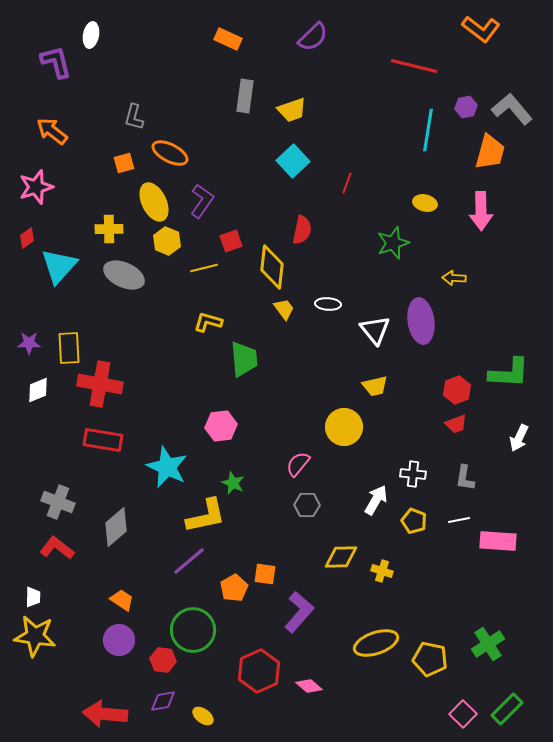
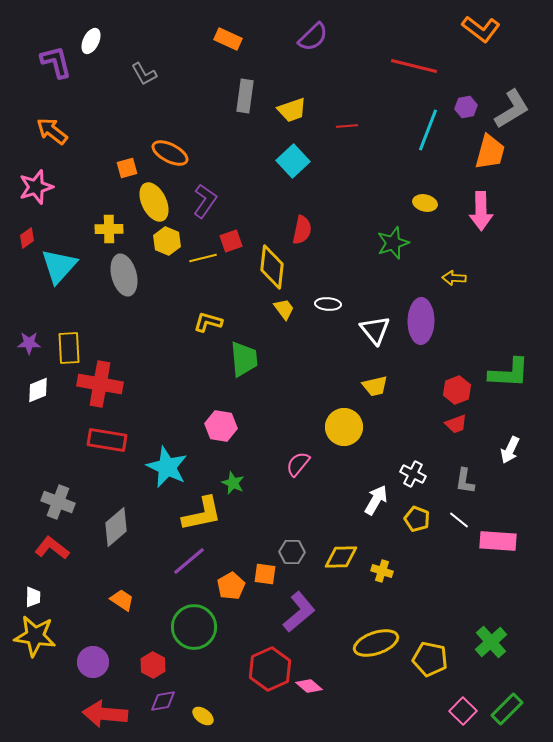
white ellipse at (91, 35): moved 6 px down; rotated 15 degrees clockwise
gray L-shape at (512, 109): rotated 99 degrees clockwise
gray L-shape at (134, 117): moved 10 px right, 43 px up; rotated 44 degrees counterclockwise
cyan line at (428, 130): rotated 12 degrees clockwise
orange square at (124, 163): moved 3 px right, 5 px down
red line at (347, 183): moved 57 px up; rotated 65 degrees clockwise
purple L-shape at (202, 201): moved 3 px right
yellow line at (204, 268): moved 1 px left, 10 px up
gray ellipse at (124, 275): rotated 51 degrees clockwise
purple ellipse at (421, 321): rotated 9 degrees clockwise
pink hexagon at (221, 426): rotated 16 degrees clockwise
white arrow at (519, 438): moved 9 px left, 12 px down
red rectangle at (103, 440): moved 4 px right
white cross at (413, 474): rotated 20 degrees clockwise
gray L-shape at (465, 478): moved 3 px down
gray hexagon at (307, 505): moved 15 px left, 47 px down
yellow L-shape at (206, 516): moved 4 px left, 2 px up
white line at (459, 520): rotated 50 degrees clockwise
yellow pentagon at (414, 521): moved 3 px right, 2 px up
red L-shape at (57, 548): moved 5 px left
orange pentagon at (234, 588): moved 3 px left, 2 px up
purple L-shape at (299, 612): rotated 9 degrees clockwise
green circle at (193, 630): moved 1 px right, 3 px up
purple circle at (119, 640): moved 26 px left, 22 px down
green cross at (488, 644): moved 3 px right, 2 px up; rotated 8 degrees counterclockwise
red hexagon at (163, 660): moved 10 px left, 5 px down; rotated 20 degrees clockwise
red hexagon at (259, 671): moved 11 px right, 2 px up
pink square at (463, 714): moved 3 px up
